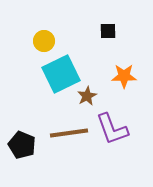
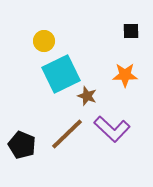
black square: moved 23 px right
orange star: moved 1 px right, 1 px up
brown star: rotated 24 degrees counterclockwise
purple L-shape: rotated 27 degrees counterclockwise
brown line: moved 2 px left, 1 px down; rotated 36 degrees counterclockwise
